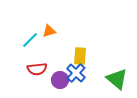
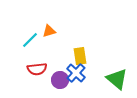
yellow rectangle: rotated 12 degrees counterclockwise
